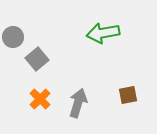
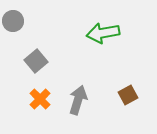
gray circle: moved 16 px up
gray square: moved 1 px left, 2 px down
brown square: rotated 18 degrees counterclockwise
gray arrow: moved 3 px up
